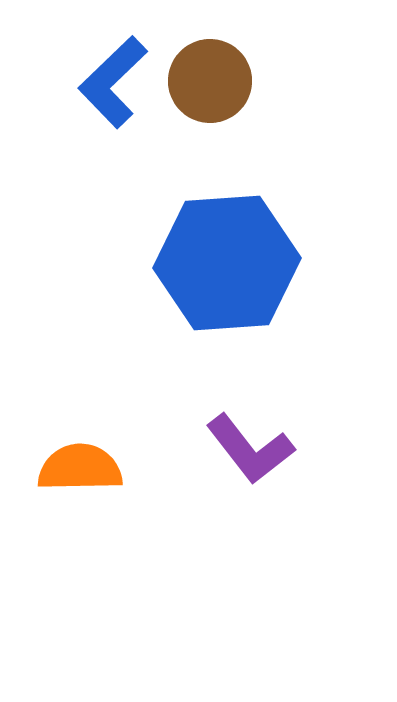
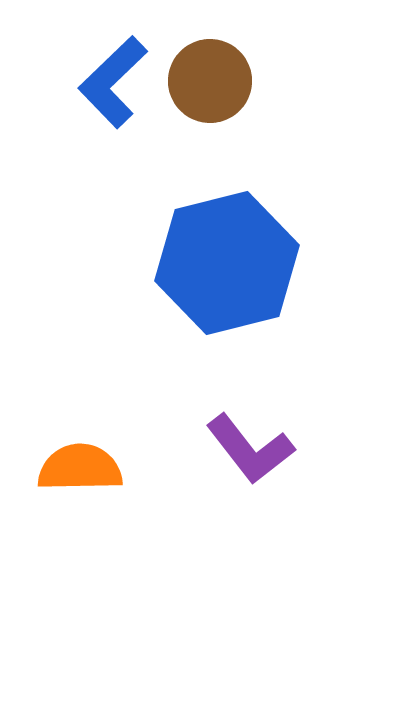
blue hexagon: rotated 10 degrees counterclockwise
